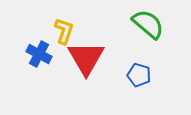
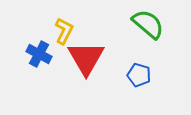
yellow L-shape: rotated 8 degrees clockwise
